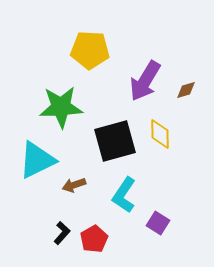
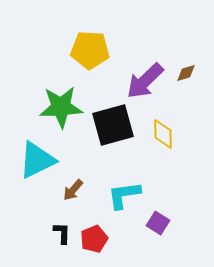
purple arrow: rotated 15 degrees clockwise
brown diamond: moved 17 px up
yellow diamond: moved 3 px right
black square: moved 2 px left, 16 px up
brown arrow: moved 1 px left, 5 px down; rotated 30 degrees counterclockwise
cyan L-shape: rotated 48 degrees clockwise
black L-shape: rotated 40 degrees counterclockwise
red pentagon: rotated 8 degrees clockwise
